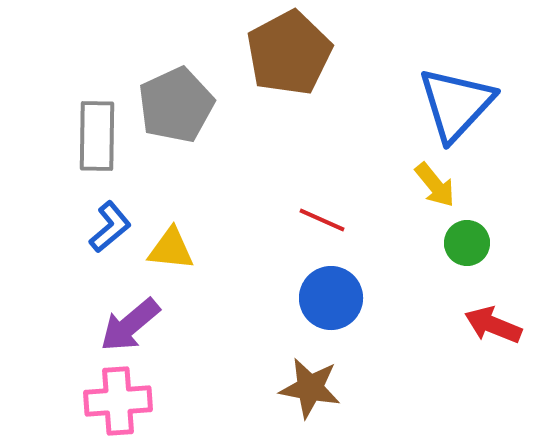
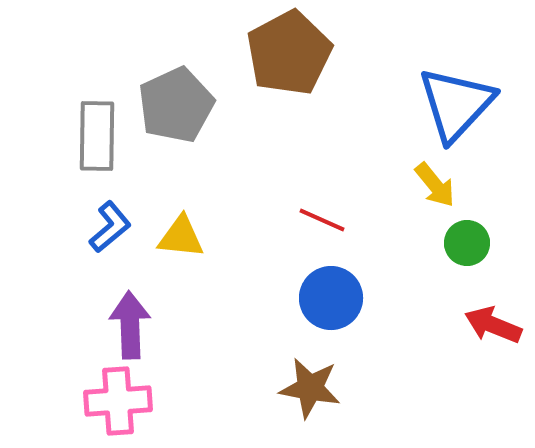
yellow triangle: moved 10 px right, 12 px up
purple arrow: rotated 128 degrees clockwise
